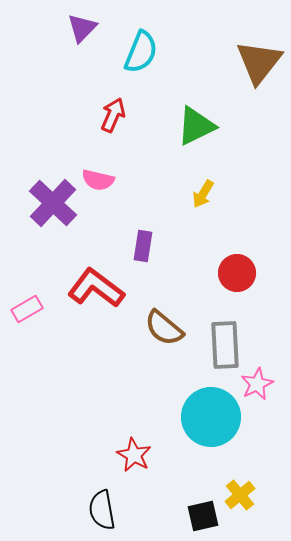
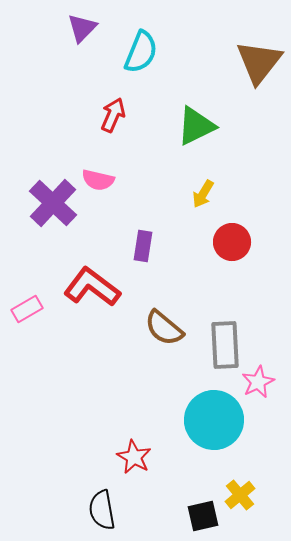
red circle: moved 5 px left, 31 px up
red L-shape: moved 4 px left, 1 px up
pink star: moved 1 px right, 2 px up
cyan circle: moved 3 px right, 3 px down
red star: moved 2 px down
